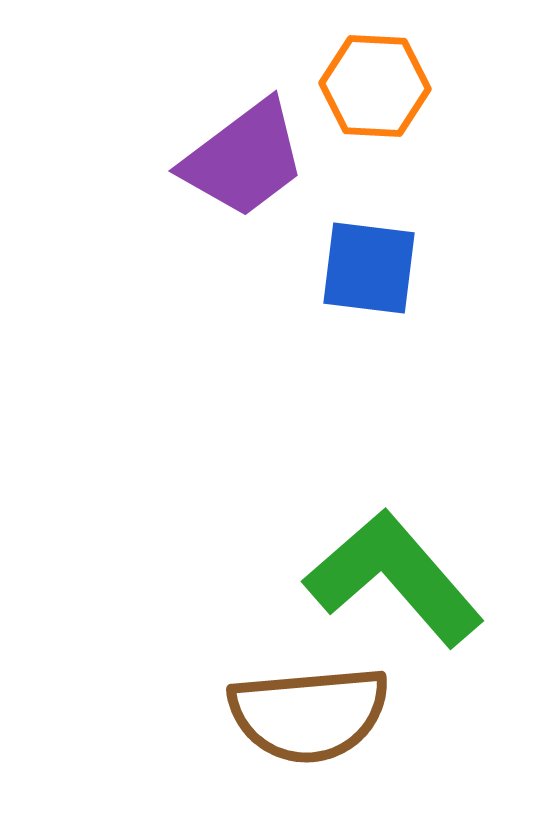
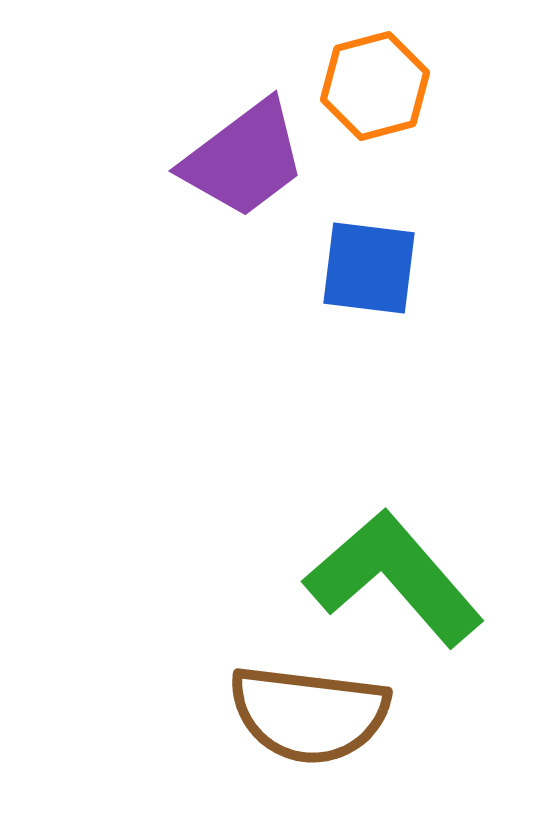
orange hexagon: rotated 18 degrees counterclockwise
brown semicircle: rotated 12 degrees clockwise
